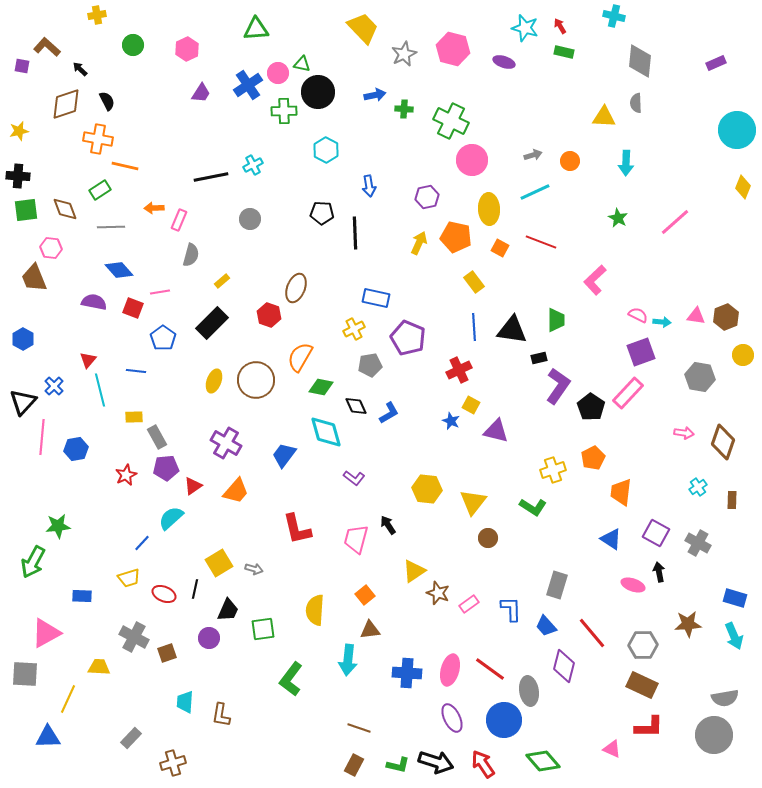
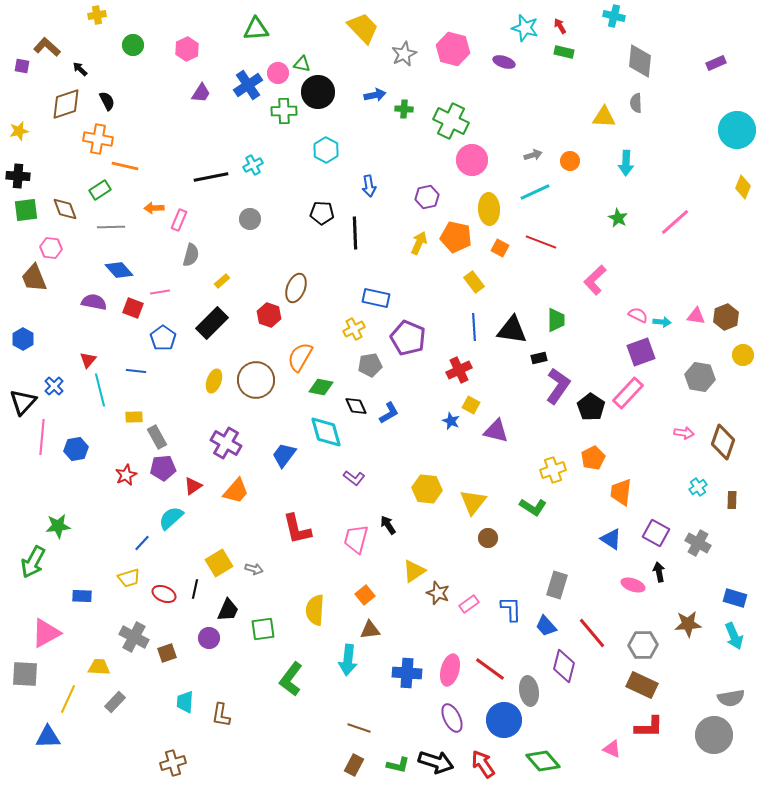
purple pentagon at (166, 468): moved 3 px left
gray semicircle at (725, 698): moved 6 px right
gray rectangle at (131, 738): moved 16 px left, 36 px up
